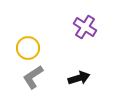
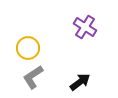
black arrow: moved 1 px right, 4 px down; rotated 20 degrees counterclockwise
